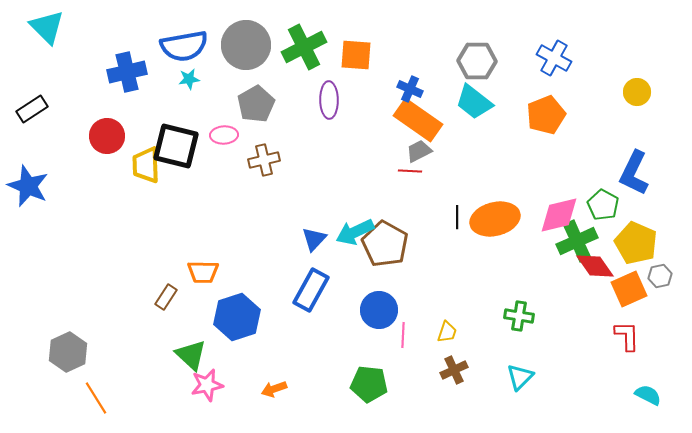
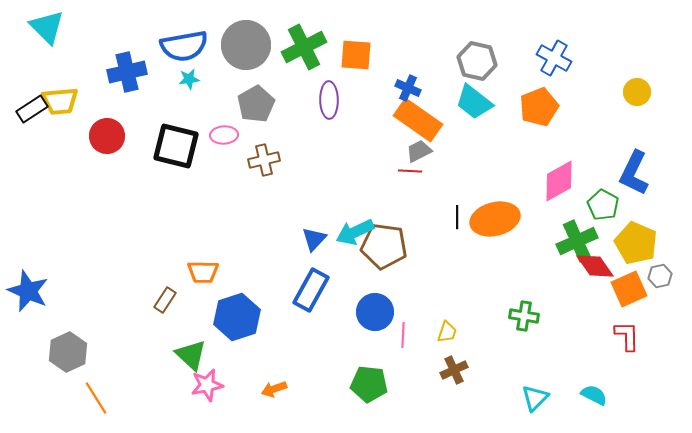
gray hexagon at (477, 61): rotated 12 degrees clockwise
blue cross at (410, 89): moved 2 px left, 1 px up
orange pentagon at (546, 115): moved 7 px left, 8 px up
yellow trapezoid at (146, 165): moved 86 px left, 64 px up; rotated 93 degrees counterclockwise
blue star at (28, 186): moved 105 px down
pink diamond at (559, 215): moved 34 px up; rotated 15 degrees counterclockwise
brown pentagon at (385, 244): moved 1 px left, 2 px down; rotated 21 degrees counterclockwise
brown rectangle at (166, 297): moved 1 px left, 3 px down
blue circle at (379, 310): moved 4 px left, 2 px down
green cross at (519, 316): moved 5 px right
cyan triangle at (520, 377): moved 15 px right, 21 px down
cyan semicircle at (648, 395): moved 54 px left
